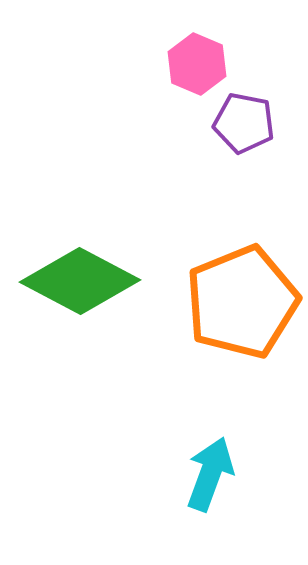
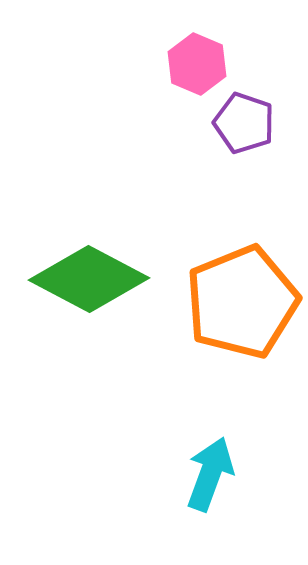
purple pentagon: rotated 8 degrees clockwise
green diamond: moved 9 px right, 2 px up
